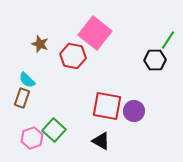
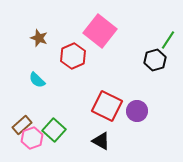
pink square: moved 5 px right, 2 px up
brown star: moved 1 px left, 6 px up
red hexagon: rotated 25 degrees clockwise
black hexagon: rotated 15 degrees counterclockwise
cyan semicircle: moved 10 px right
brown rectangle: moved 27 px down; rotated 30 degrees clockwise
red square: rotated 16 degrees clockwise
purple circle: moved 3 px right
